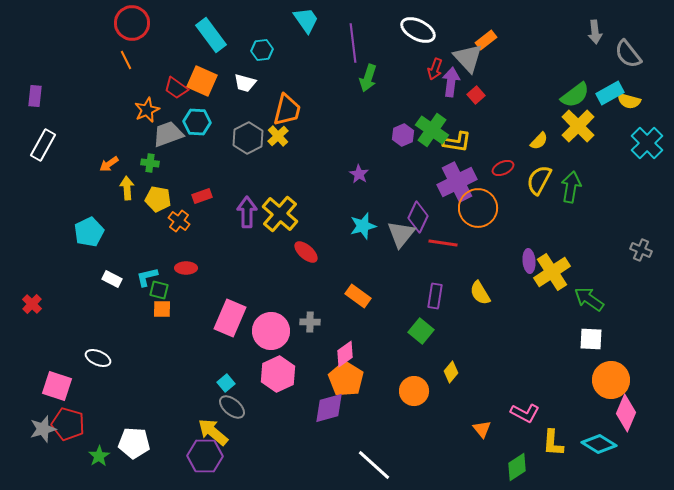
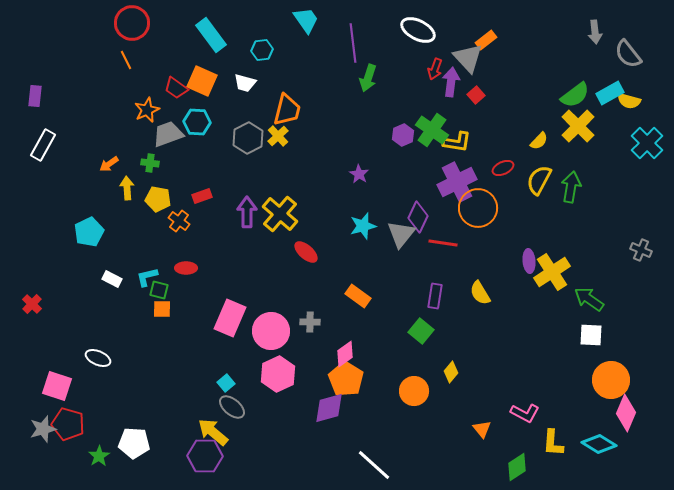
white square at (591, 339): moved 4 px up
